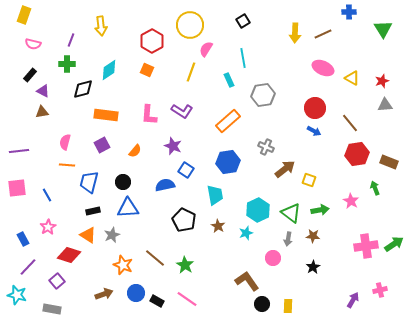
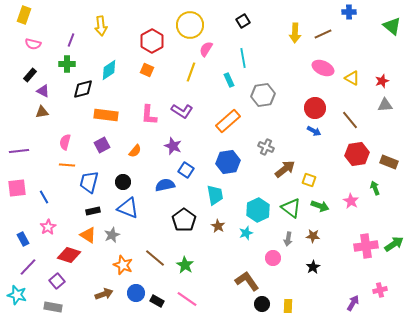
green triangle at (383, 29): moved 9 px right, 3 px up; rotated 18 degrees counterclockwise
brown line at (350, 123): moved 3 px up
blue line at (47, 195): moved 3 px left, 2 px down
blue triangle at (128, 208): rotated 25 degrees clockwise
green arrow at (320, 210): moved 4 px up; rotated 30 degrees clockwise
green triangle at (291, 213): moved 5 px up
black pentagon at (184, 220): rotated 10 degrees clockwise
purple arrow at (353, 300): moved 3 px down
gray rectangle at (52, 309): moved 1 px right, 2 px up
